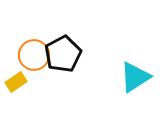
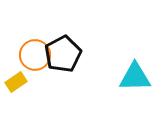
orange circle: moved 1 px right
cyan triangle: rotated 32 degrees clockwise
